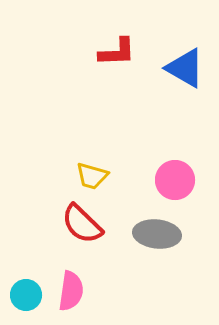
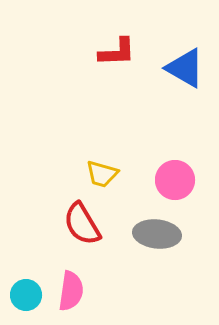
yellow trapezoid: moved 10 px right, 2 px up
red semicircle: rotated 15 degrees clockwise
